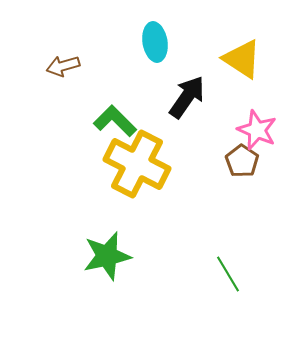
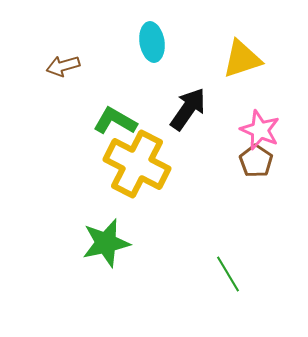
cyan ellipse: moved 3 px left
yellow triangle: rotated 51 degrees counterclockwise
black arrow: moved 1 px right, 12 px down
green L-shape: rotated 15 degrees counterclockwise
pink star: moved 3 px right
brown pentagon: moved 14 px right
green star: moved 1 px left, 13 px up
